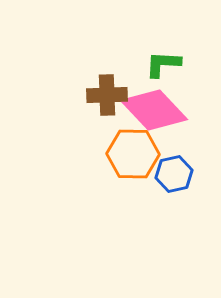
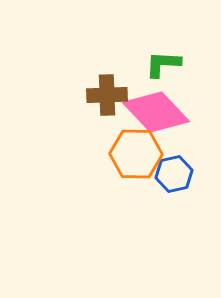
pink diamond: moved 2 px right, 2 px down
orange hexagon: moved 3 px right
